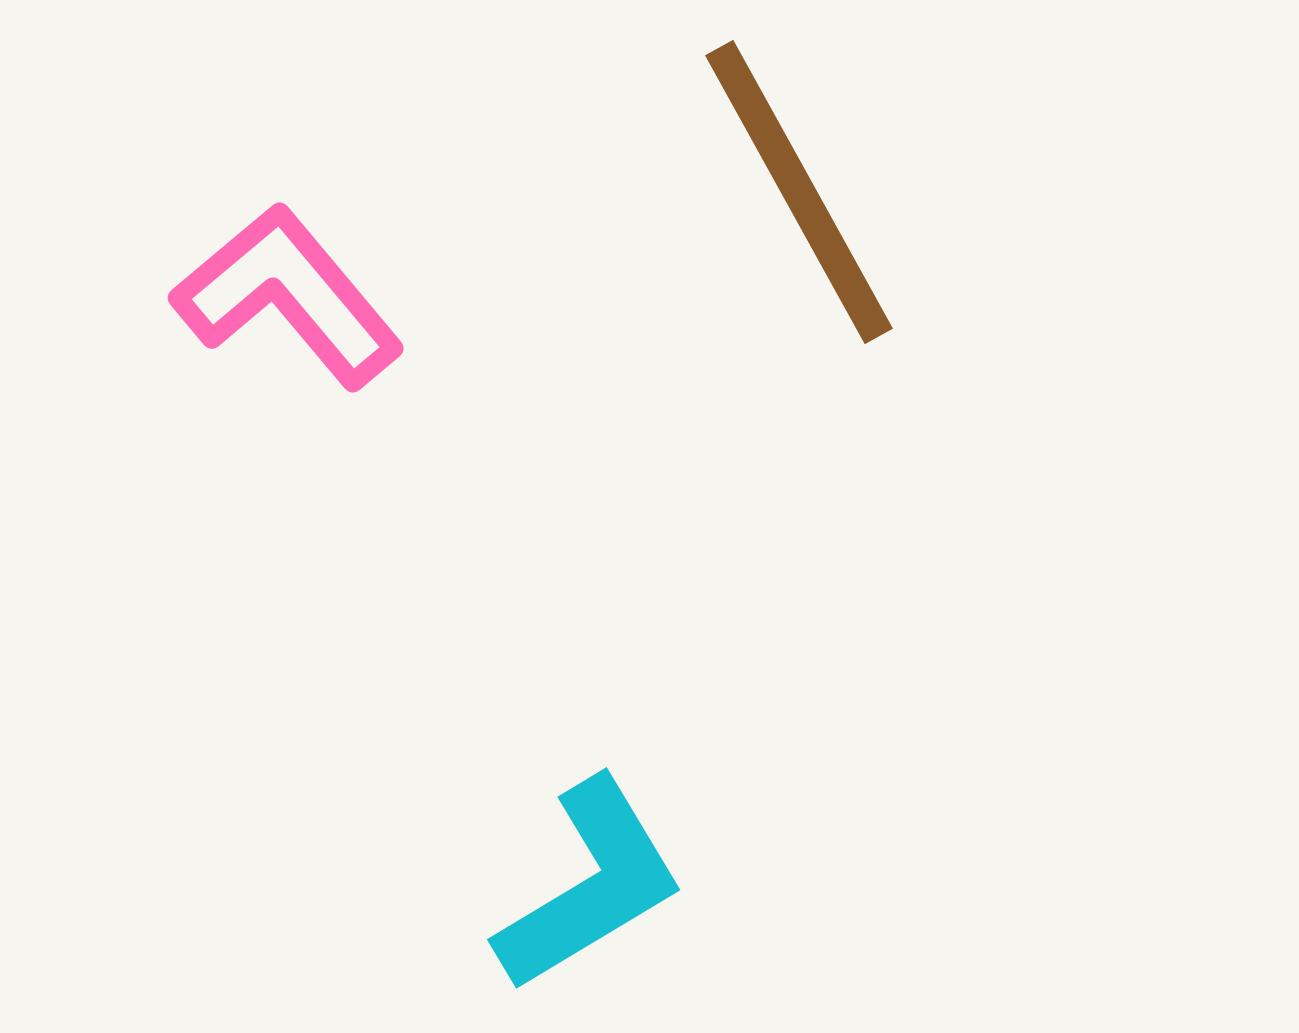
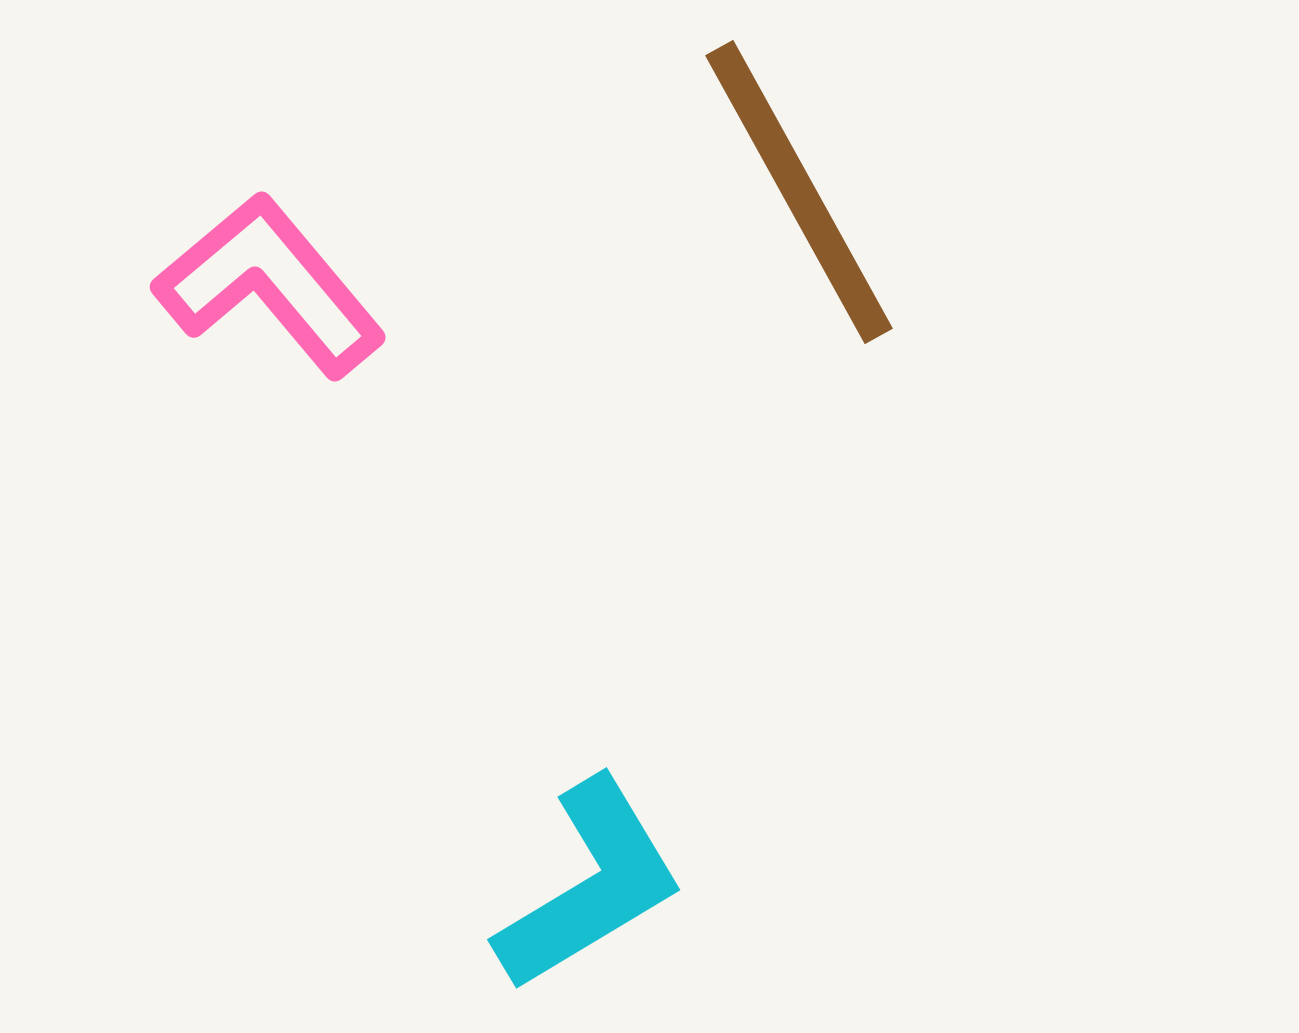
pink L-shape: moved 18 px left, 11 px up
